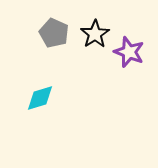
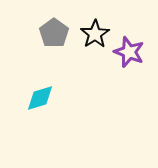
gray pentagon: rotated 12 degrees clockwise
